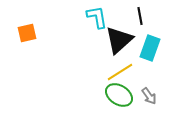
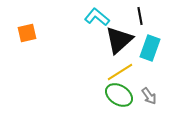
cyan L-shape: rotated 40 degrees counterclockwise
